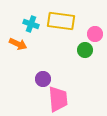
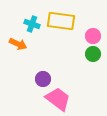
cyan cross: moved 1 px right
pink circle: moved 2 px left, 2 px down
green circle: moved 8 px right, 4 px down
pink trapezoid: rotated 48 degrees counterclockwise
